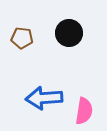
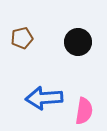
black circle: moved 9 px right, 9 px down
brown pentagon: rotated 20 degrees counterclockwise
